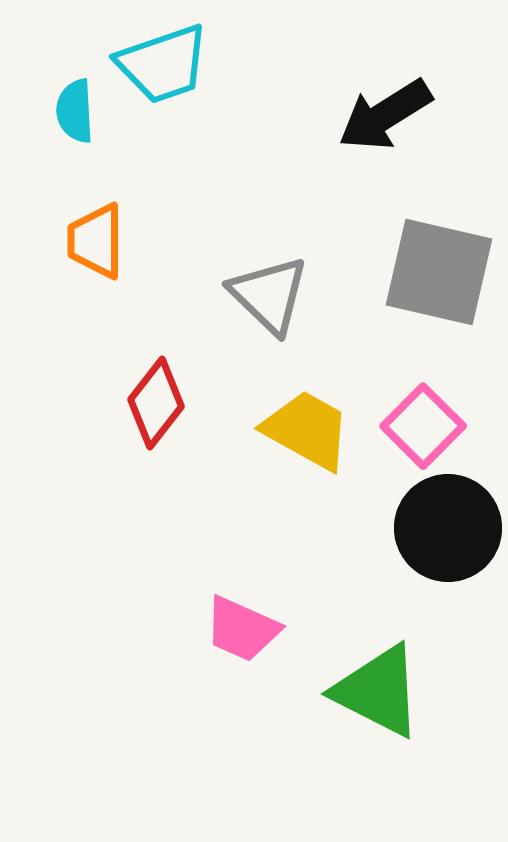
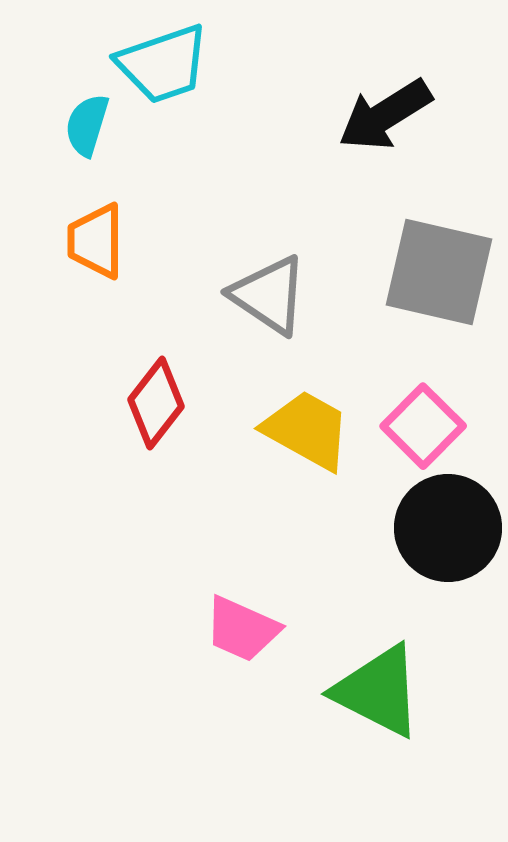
cyan semicircle: moved 12 px right, 14 px down; rotated 20 degrees clockwise
gray triangle: rotated 10 degrees counterclockwise
